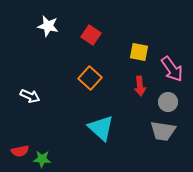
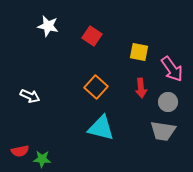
red square: moved 1 px right, 1 px down
orange square: moved 6 px right, 9 px down
red arrow: moved 1 px right, 2 px down
cyan triangle: rotated 28 degrees counterclockwise
